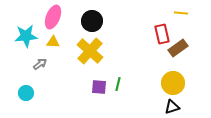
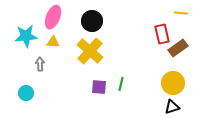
gray arrow: rotated 56 degrees counterclockwise
green line: moved 3 px right
